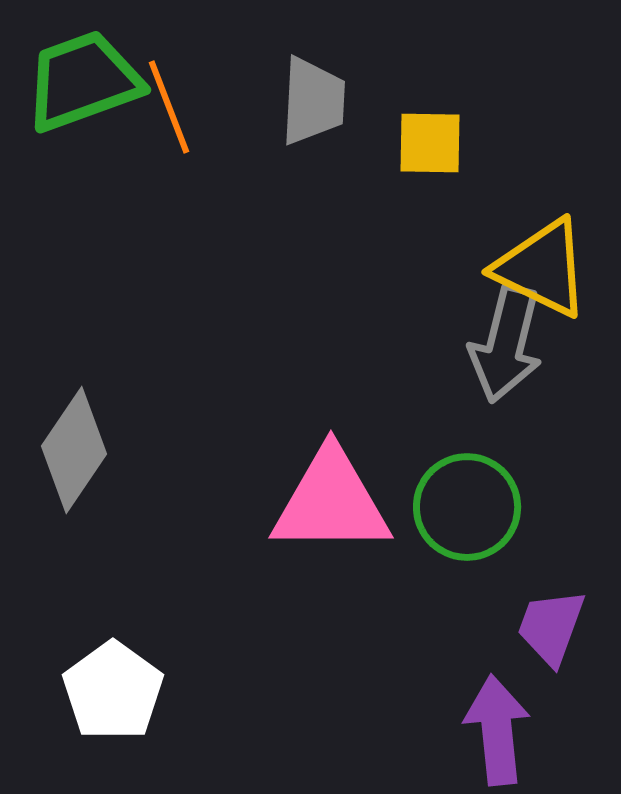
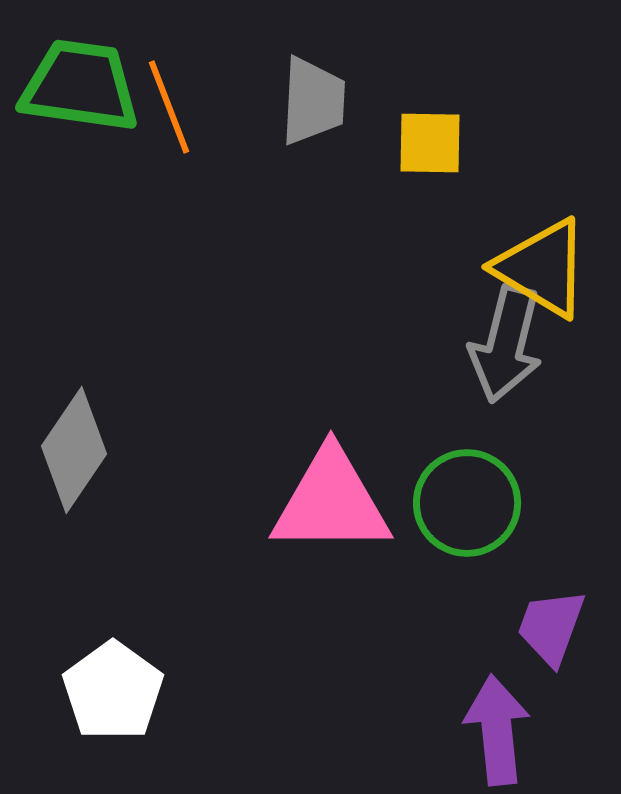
green trapezoid: moved 3 px left, 5 px down; rotated 28 degrees clockwise
yellow triangle: rotated 5 degrees clockwise
green circle: moved 4 px up
